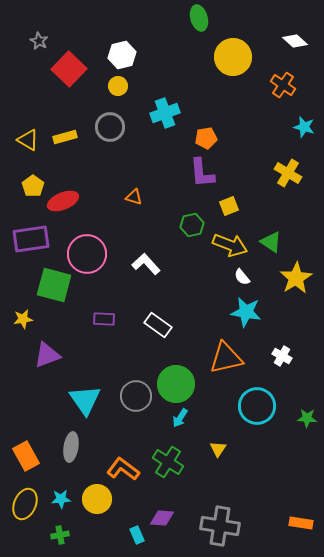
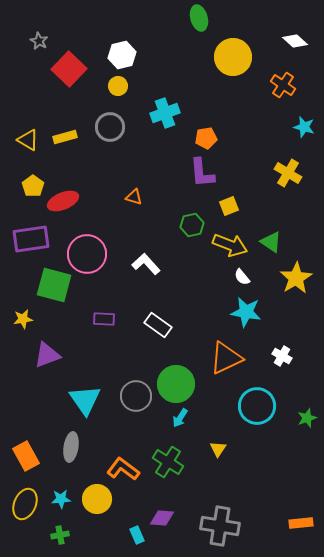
orange triangle at (226, 358): rotated 12 degrees counterclockwise
green star at (307, 418): rotated 24 degrees counterclockwise
orange rectangle at (301, 523): rotated 15 degrees counterclockwise
